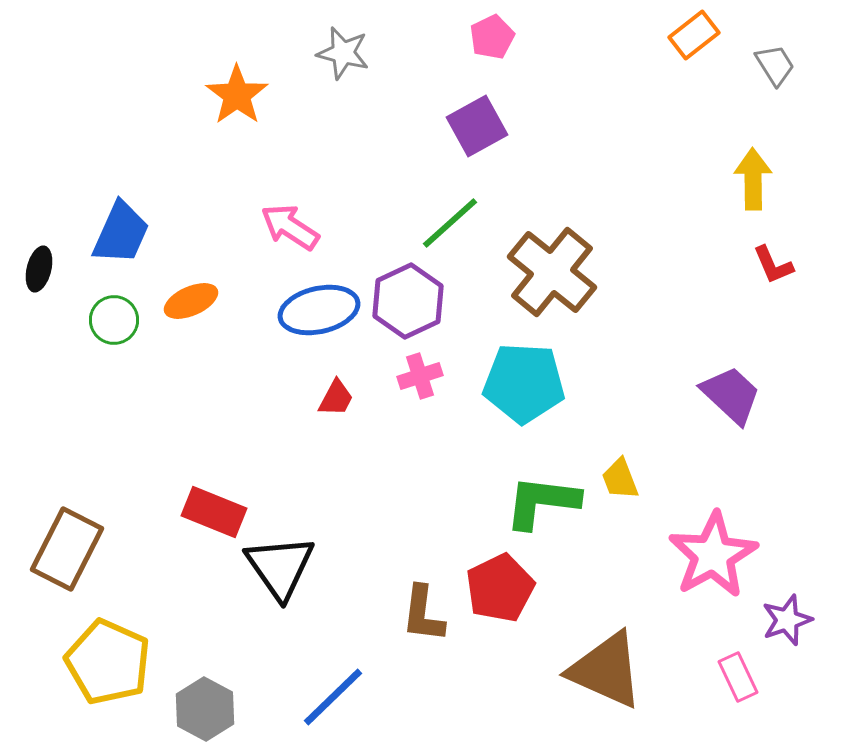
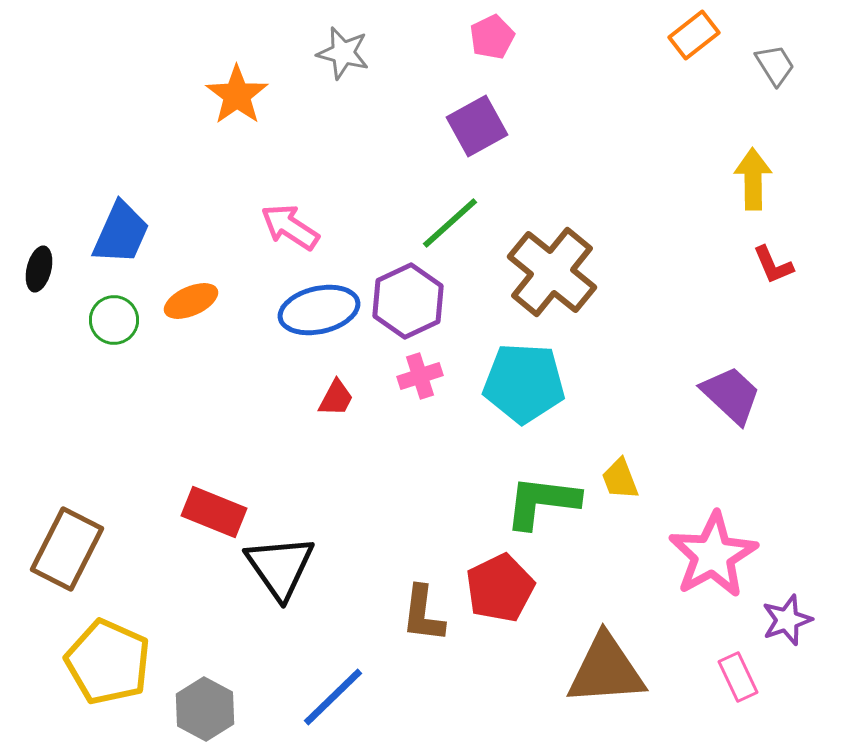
brown triangle: rotated 28 degrees counterclockwise
